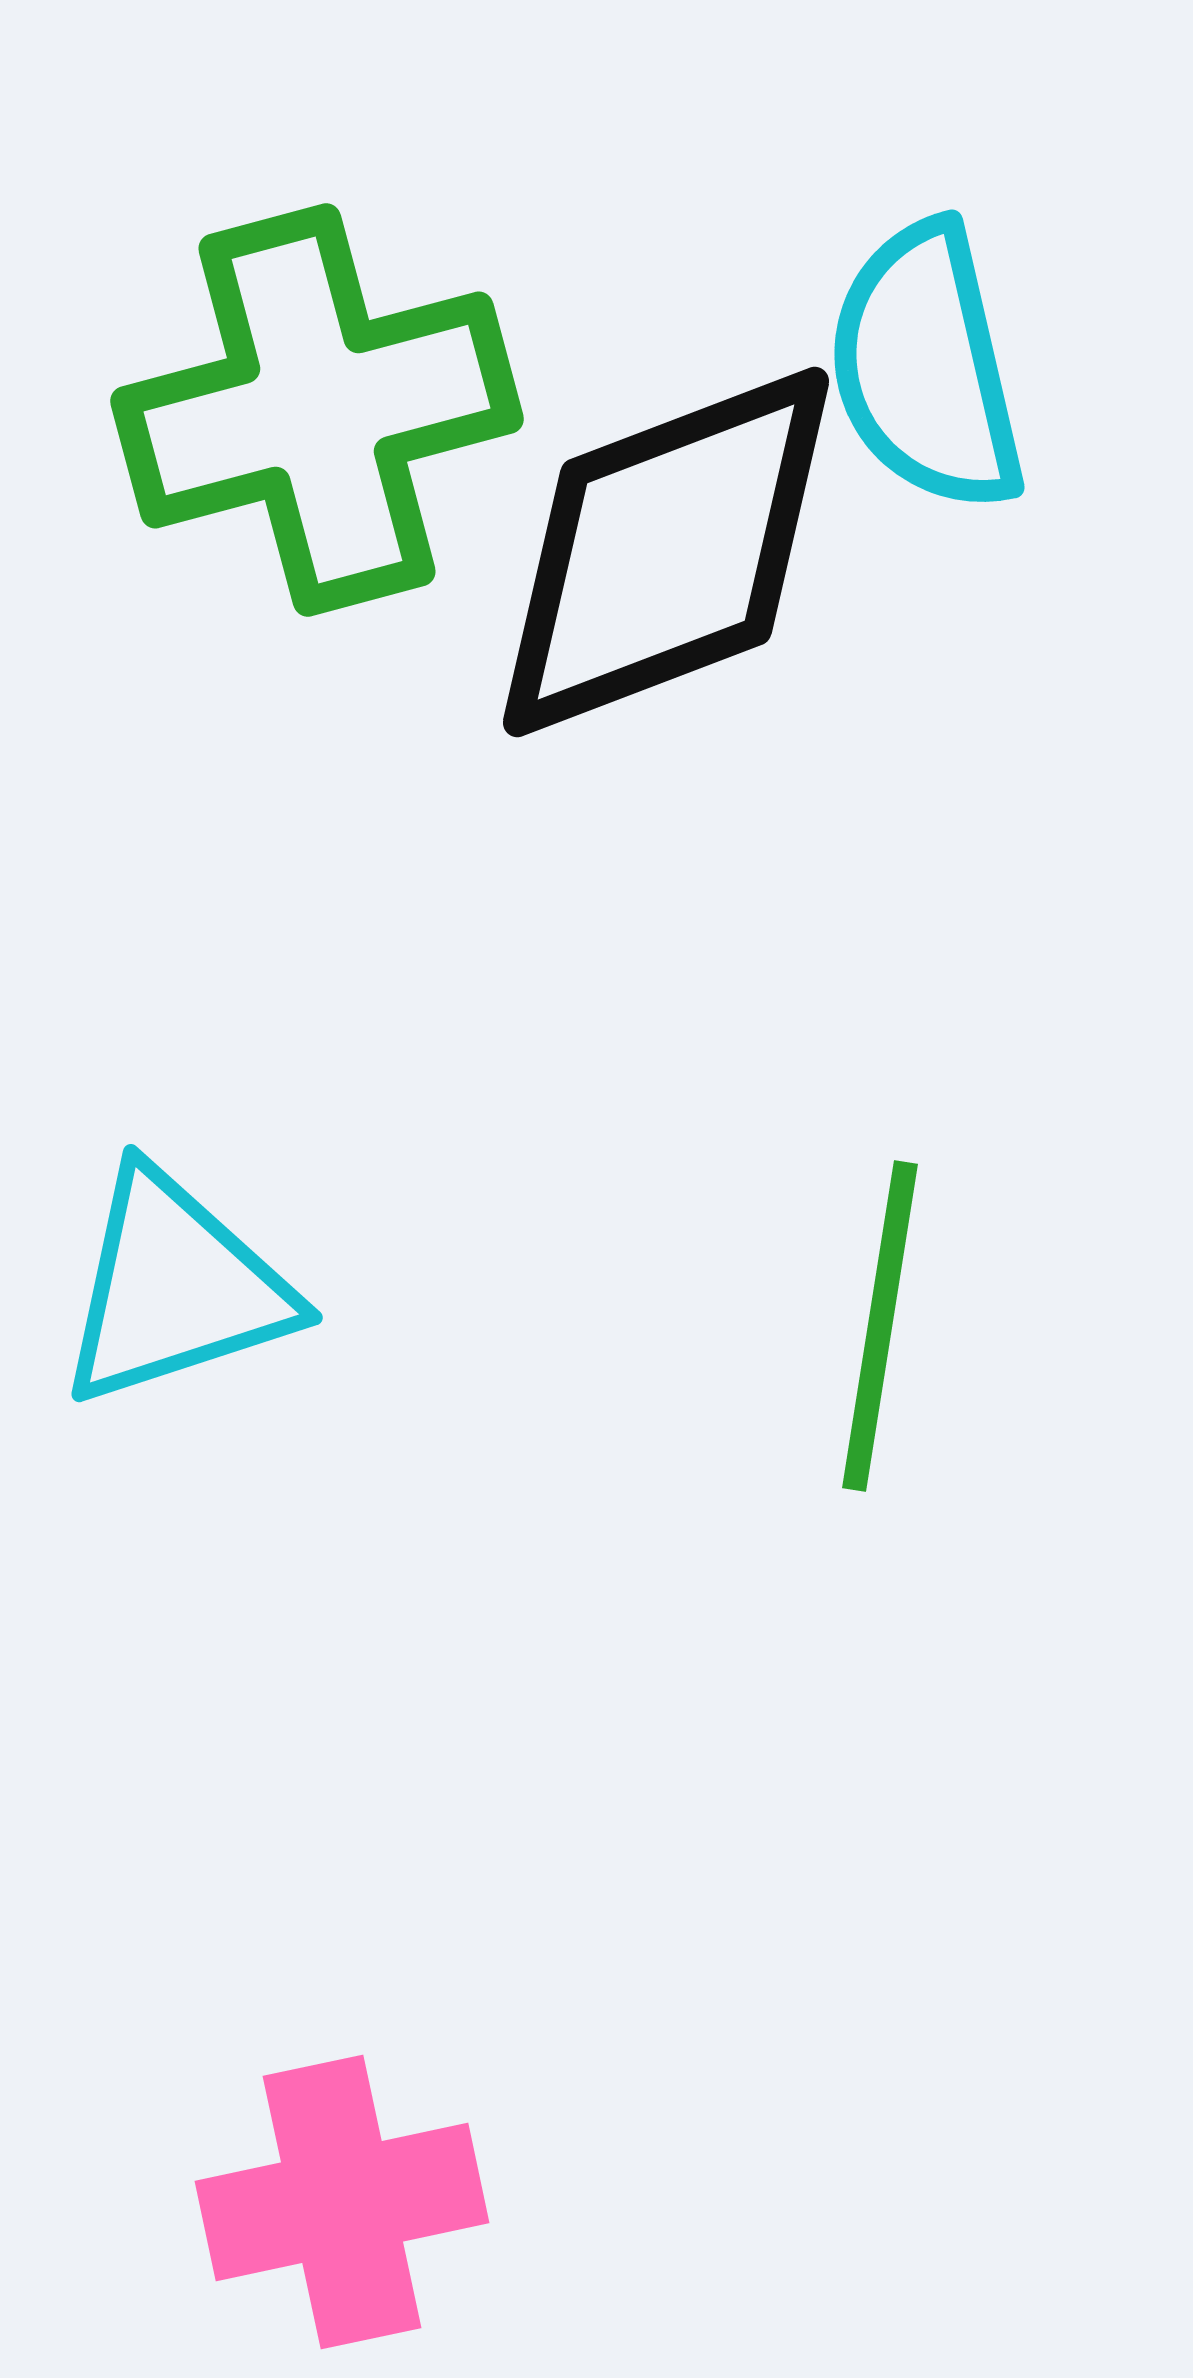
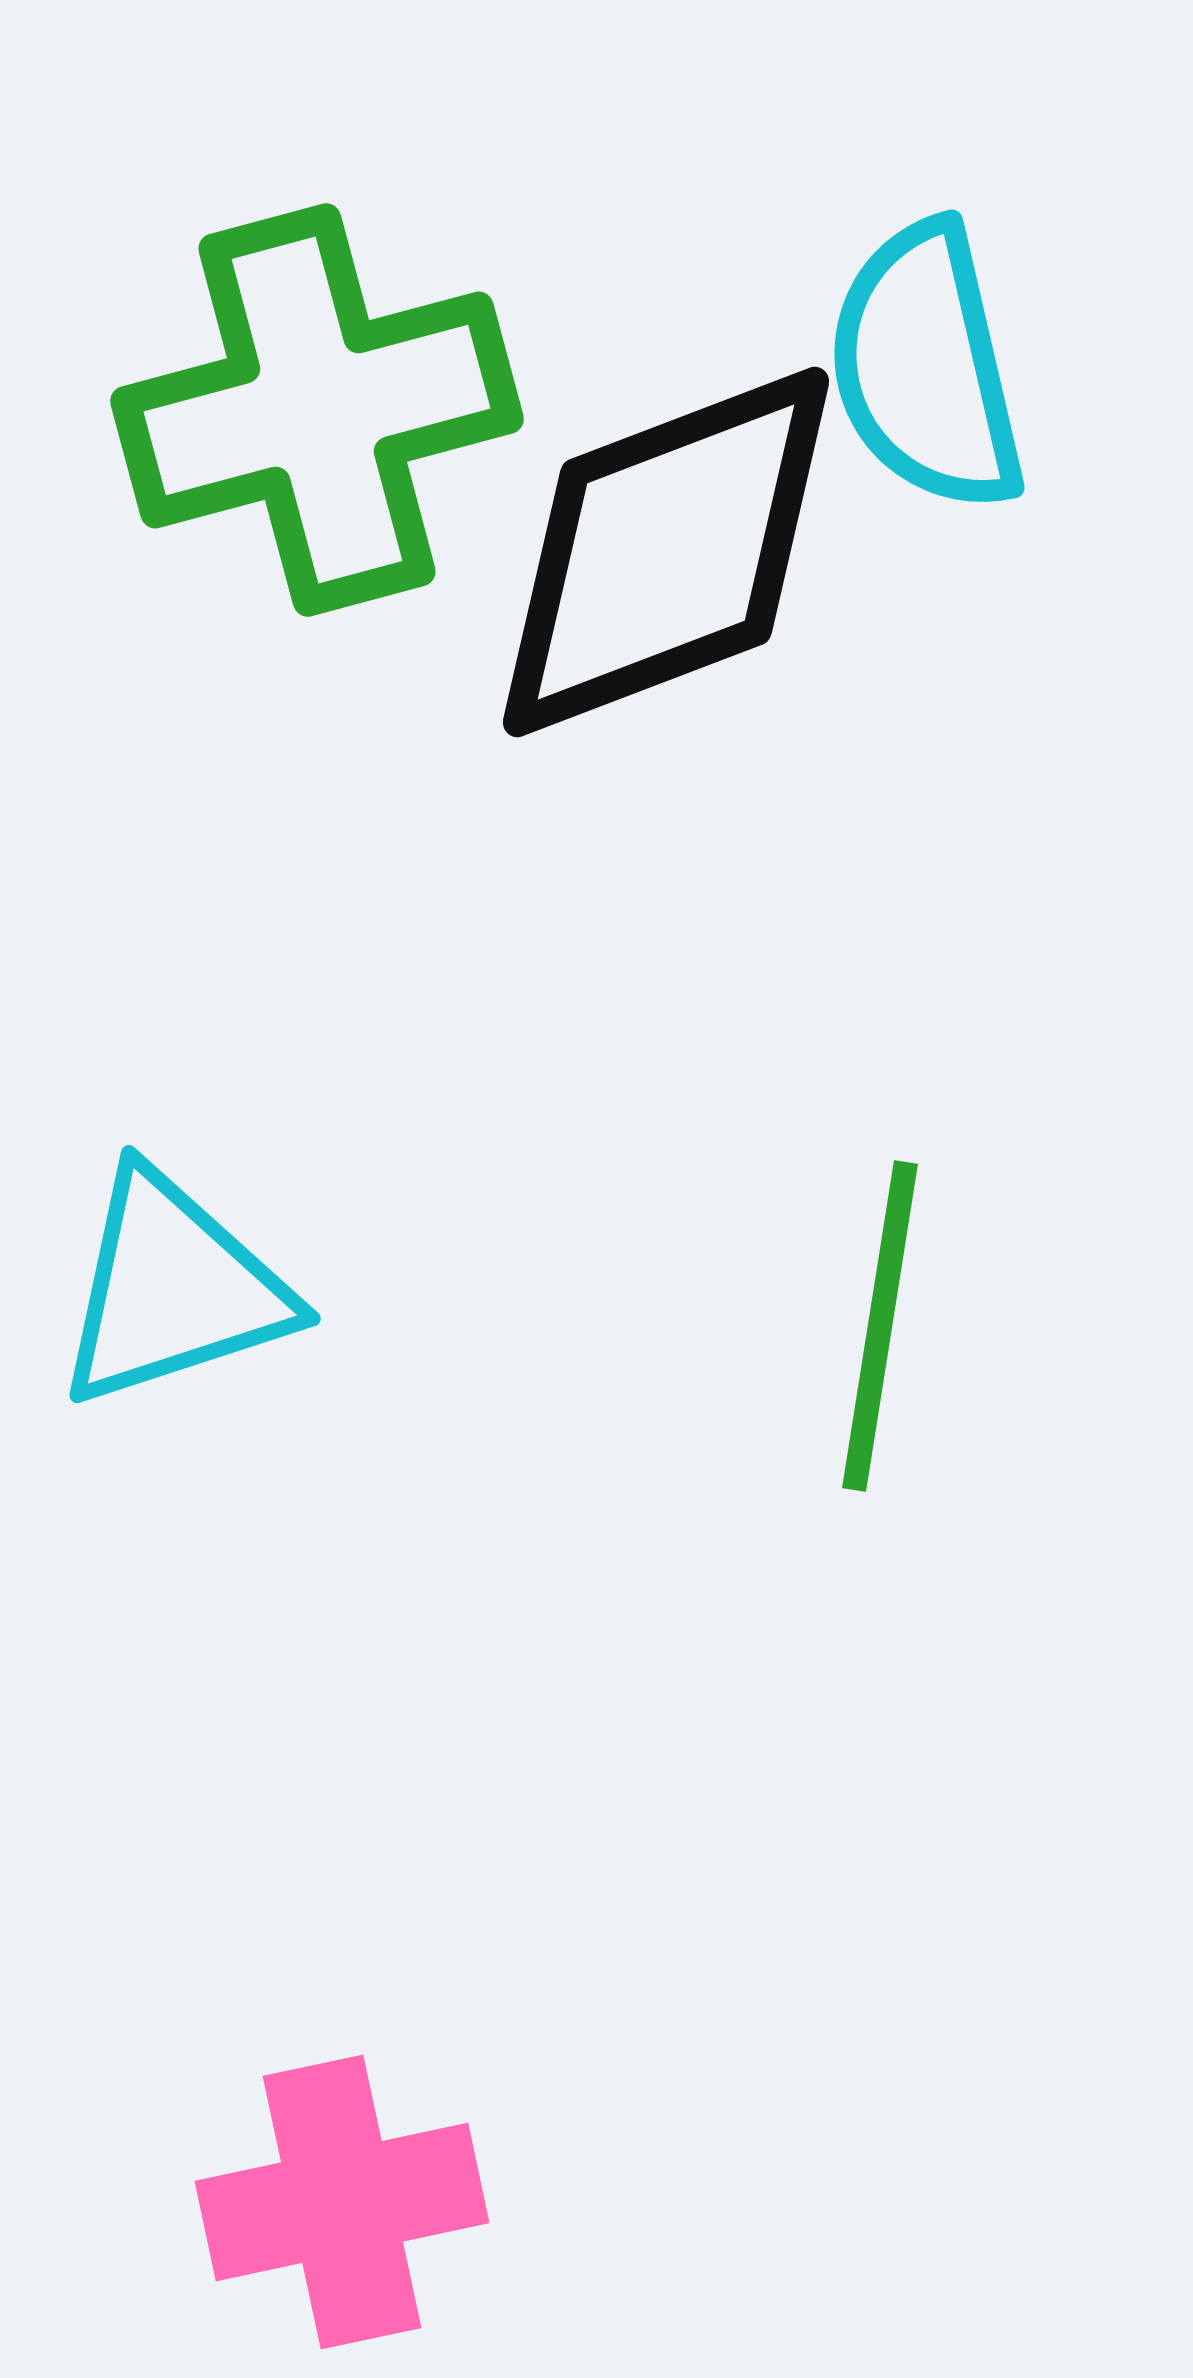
cyan triangle: moved 2 px left, 1 px down
